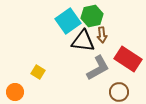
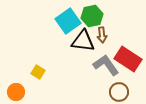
gray L-shape: moved 8 px right, 3 px up; rotated 96 degrees counterclockwise
orange circle: moved 1 px right
